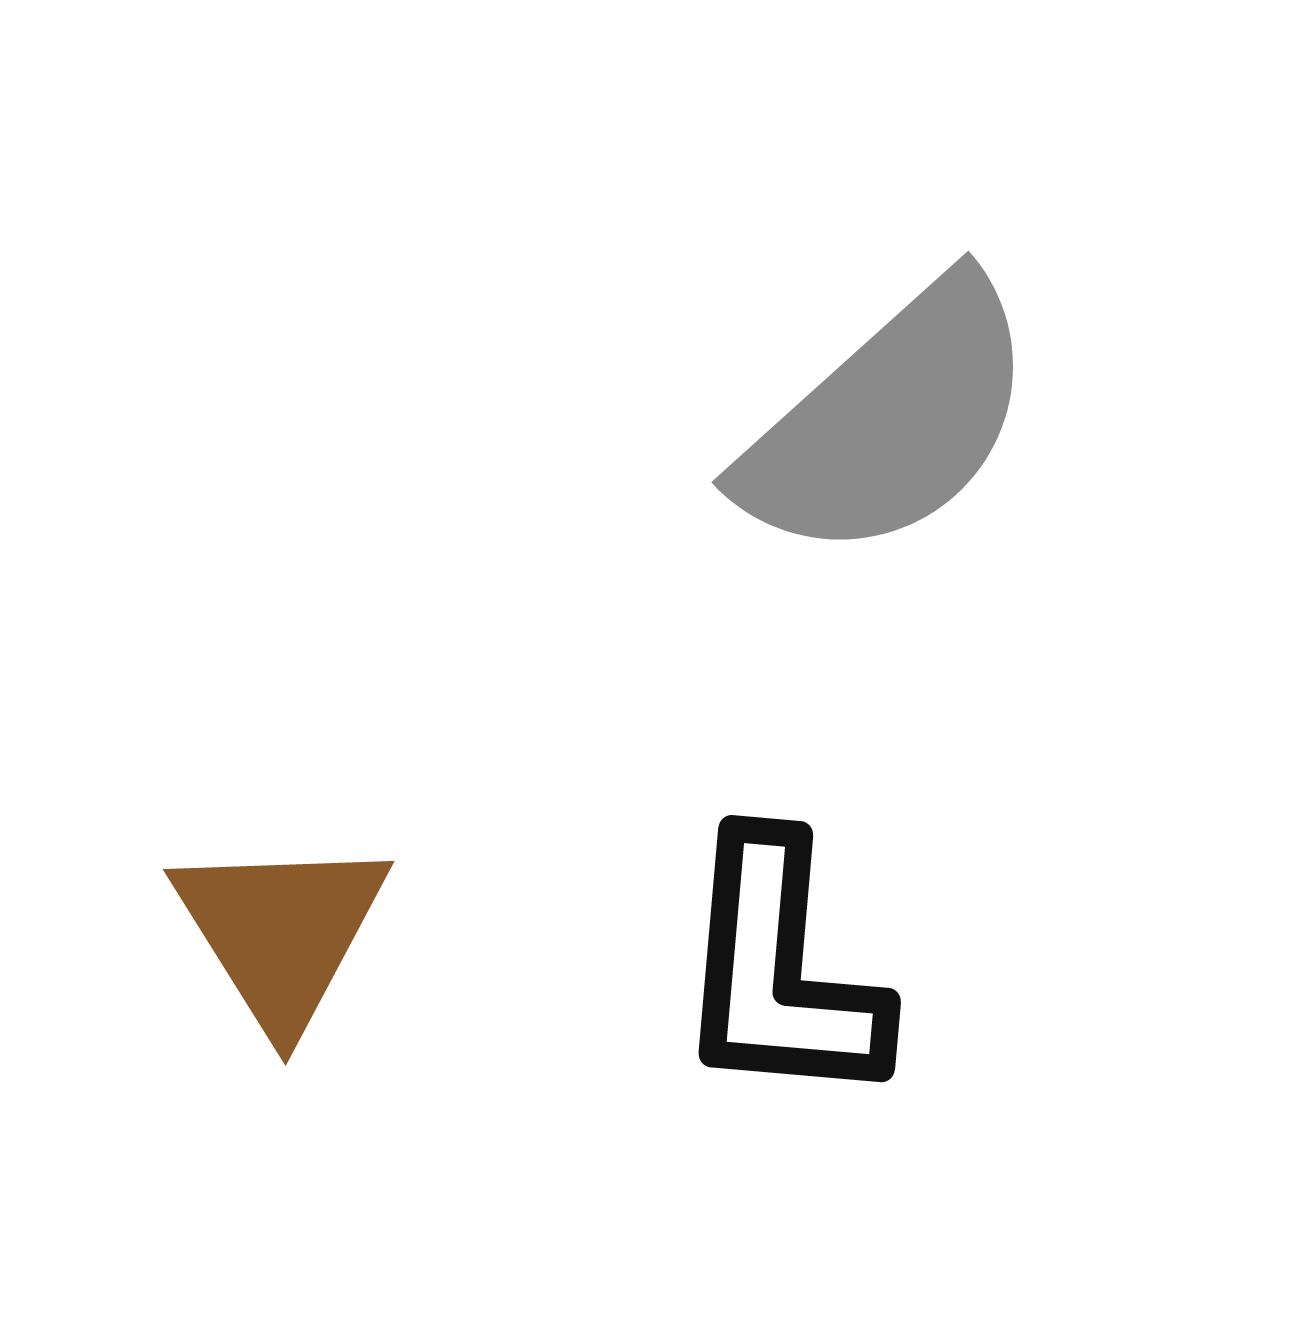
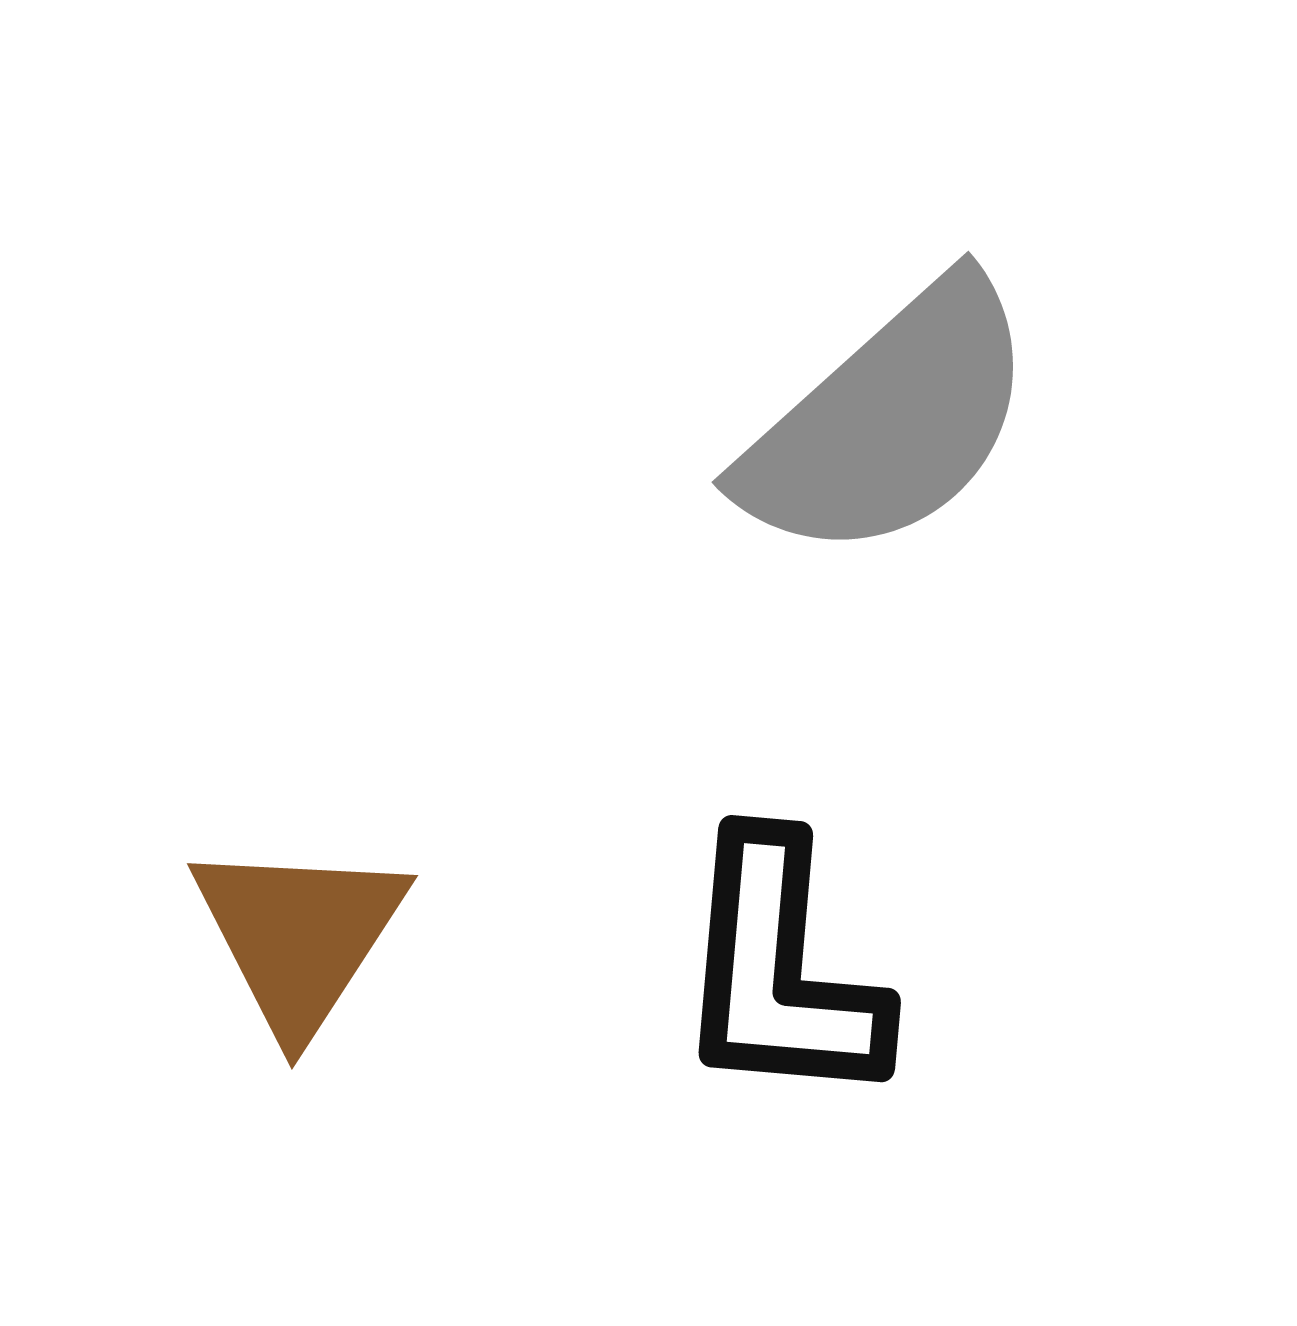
brown triangle: moved 18 px right, 4 px down; rotated 5 degrees clockwise
